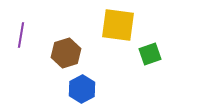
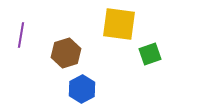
yellow square: moved 1 px right, 1 px up
